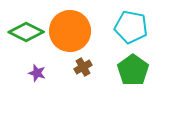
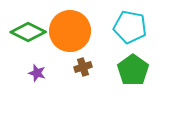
cyan pentagon: moved 1 px left
green diamond: moved 2 px right
brown cross: rotated 12 degrees clockwise
